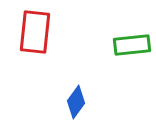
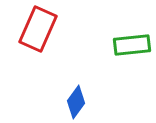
red rectangle: moved 3 px right, 3 px up; rotated 18 degrees clockwise
